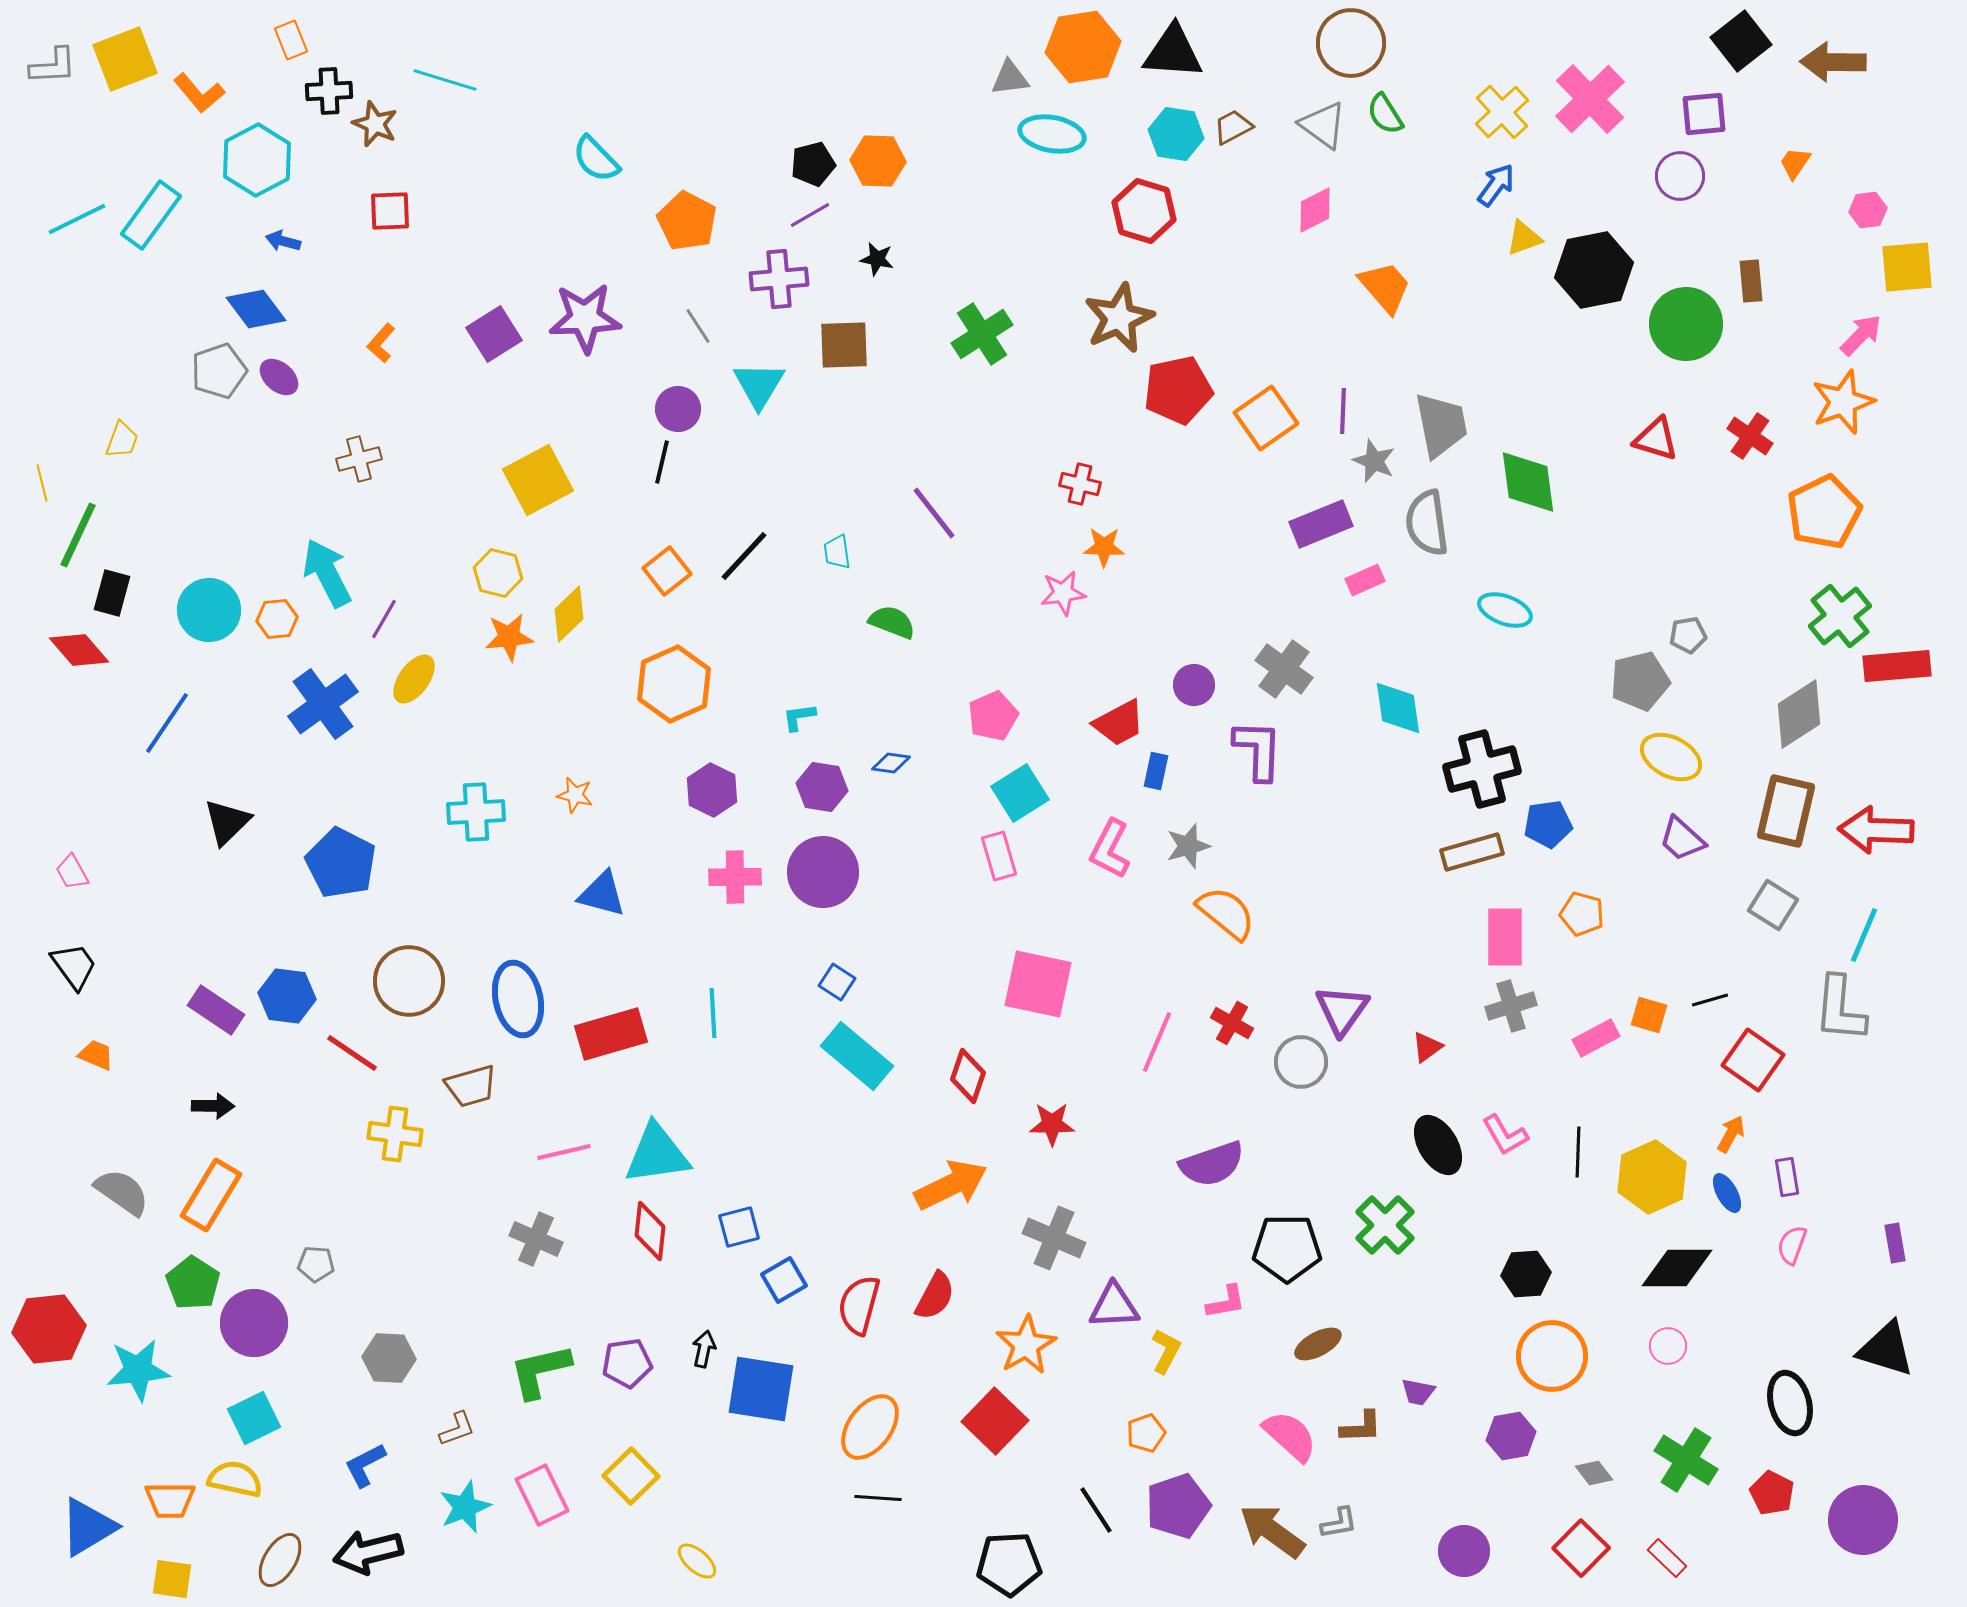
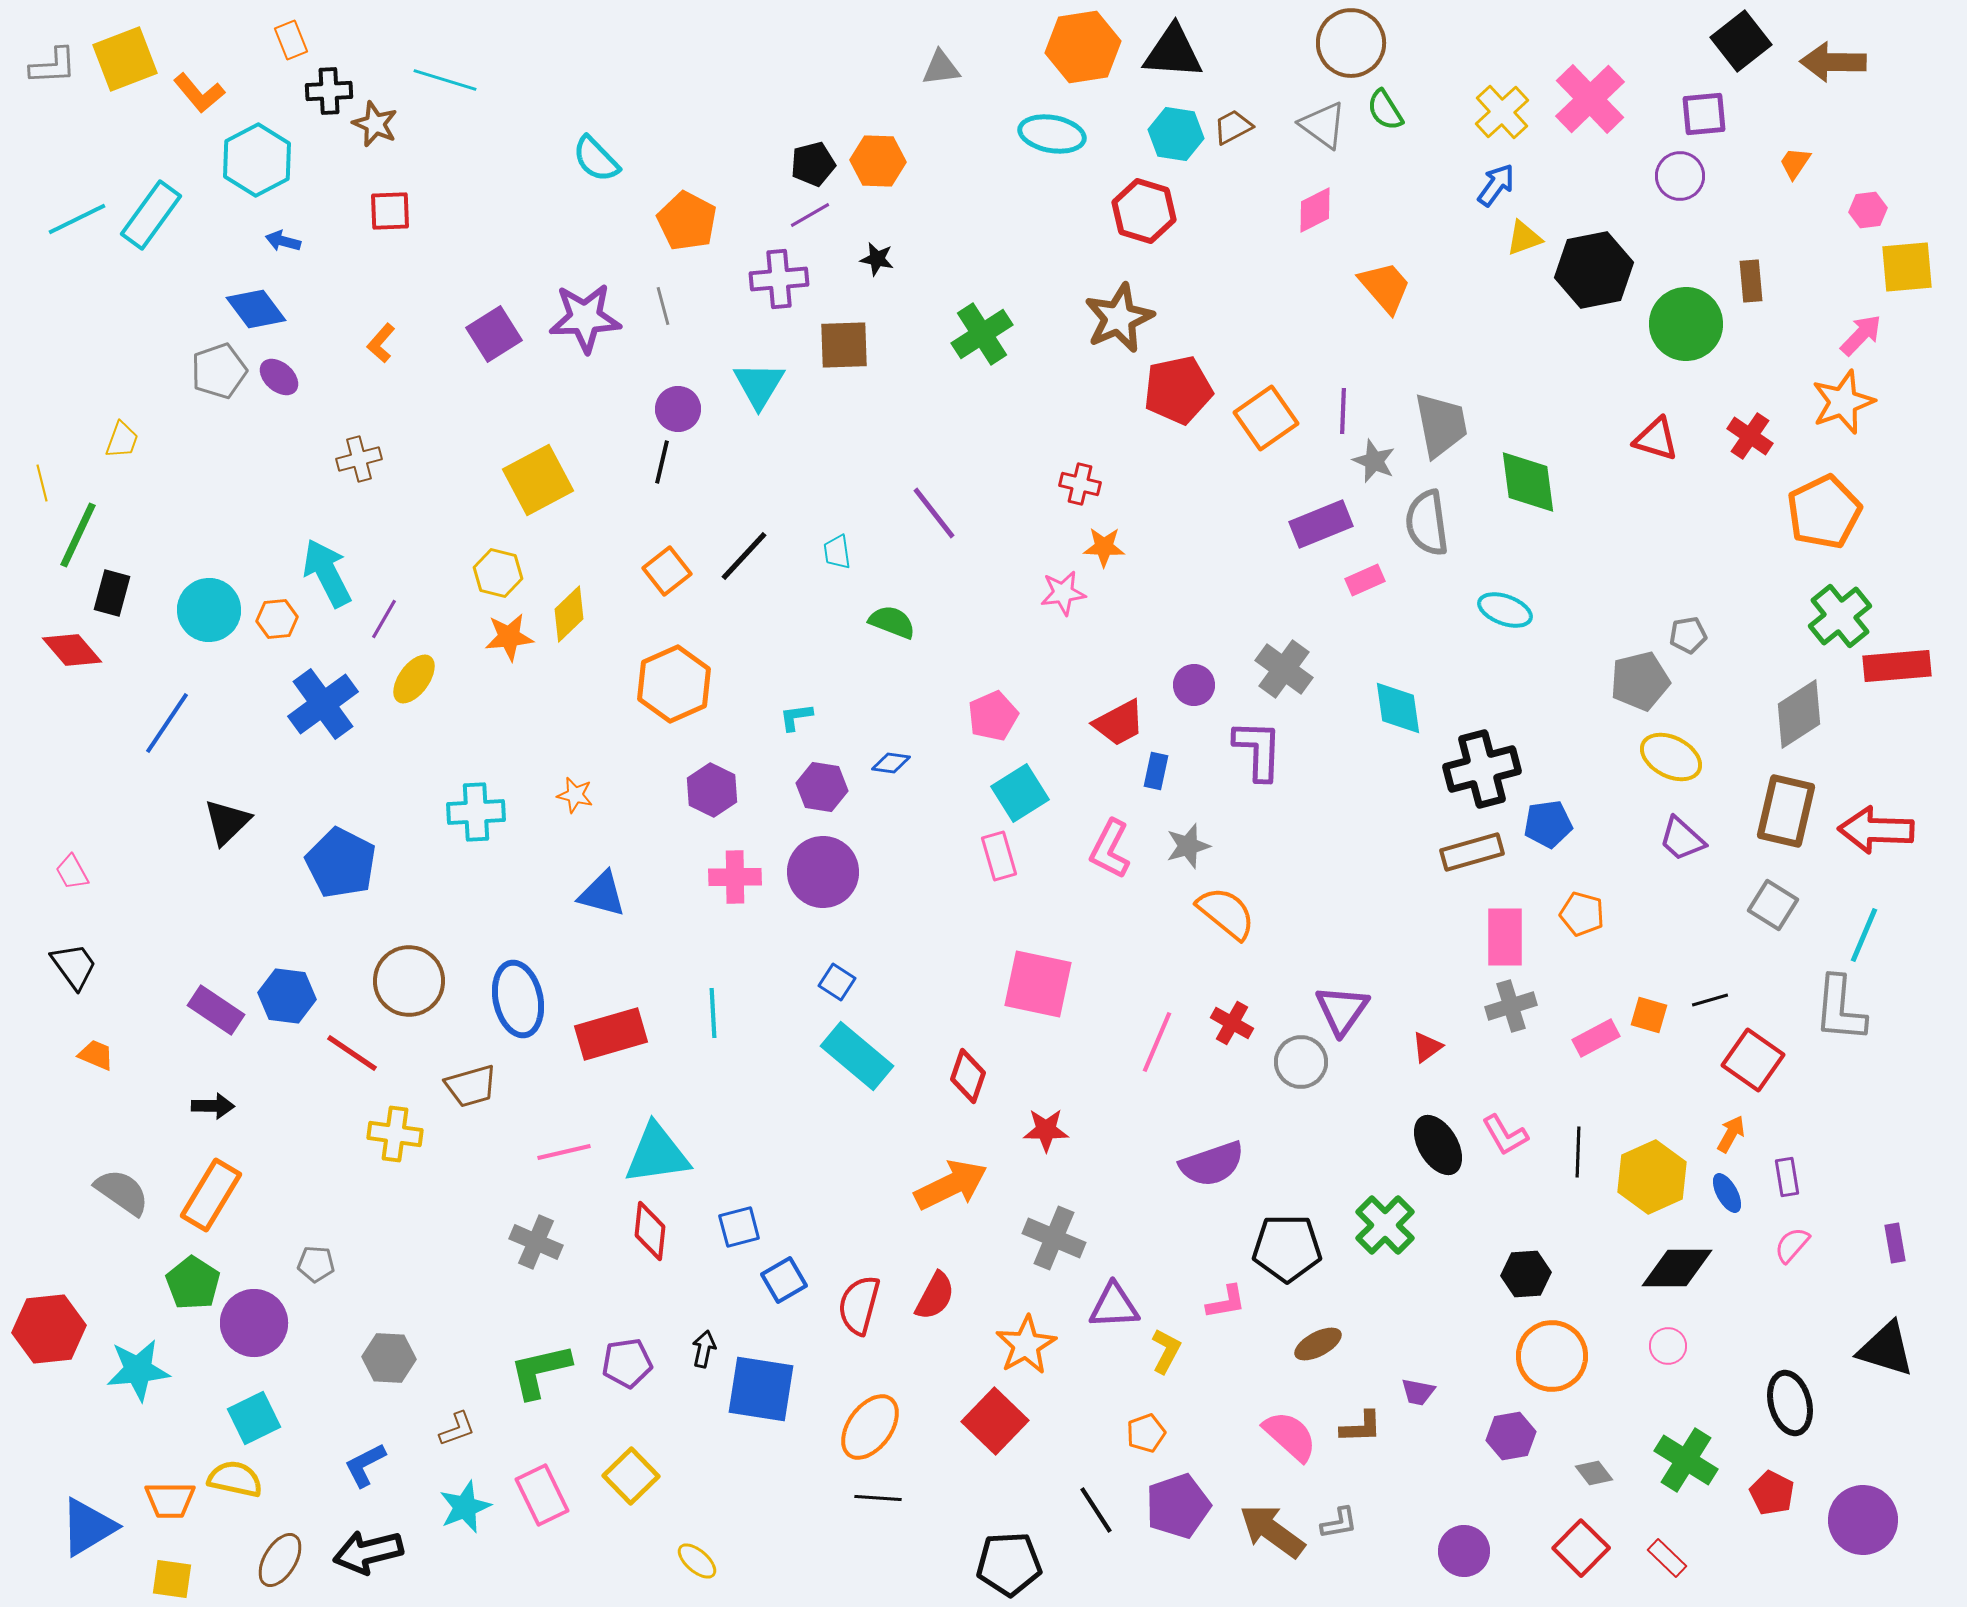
gray triangle at (1010, 78): moved 69 px left, 10 px up
green semicircle at (1385, 114): moved 4 px up
gray line at (698, 326): moved 35 px left, 20 px up; rotated 18 degrees clockwise
red diamond at (79, 650): moved 7 px left
cyan L-shape at (799, 717): moved 3 px left
red star at (1052, 1124): moved 6 px left, 6 px down
gray cross at (536, 1239): moved 3 px down
pink semicircle at (1792, 1245): rotated 21 degrees clockwise
